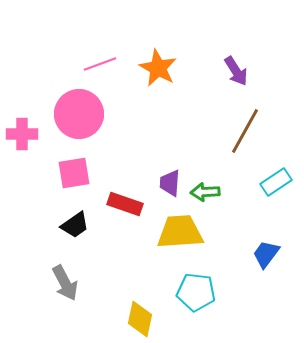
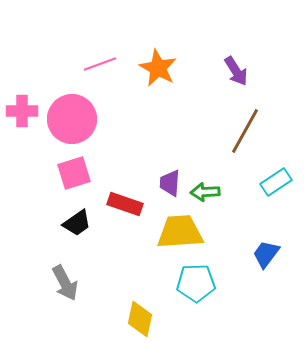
pink circle: moved 7 px left, 5 px down
pink cross: moved 23 px up
pink square: rotated 8 degrees counterclockwise
black trapezoid: moved 2 px right, 2 px up
cyan pentagon: moved 9 px up; rotated 9 degrees counterclockwise
